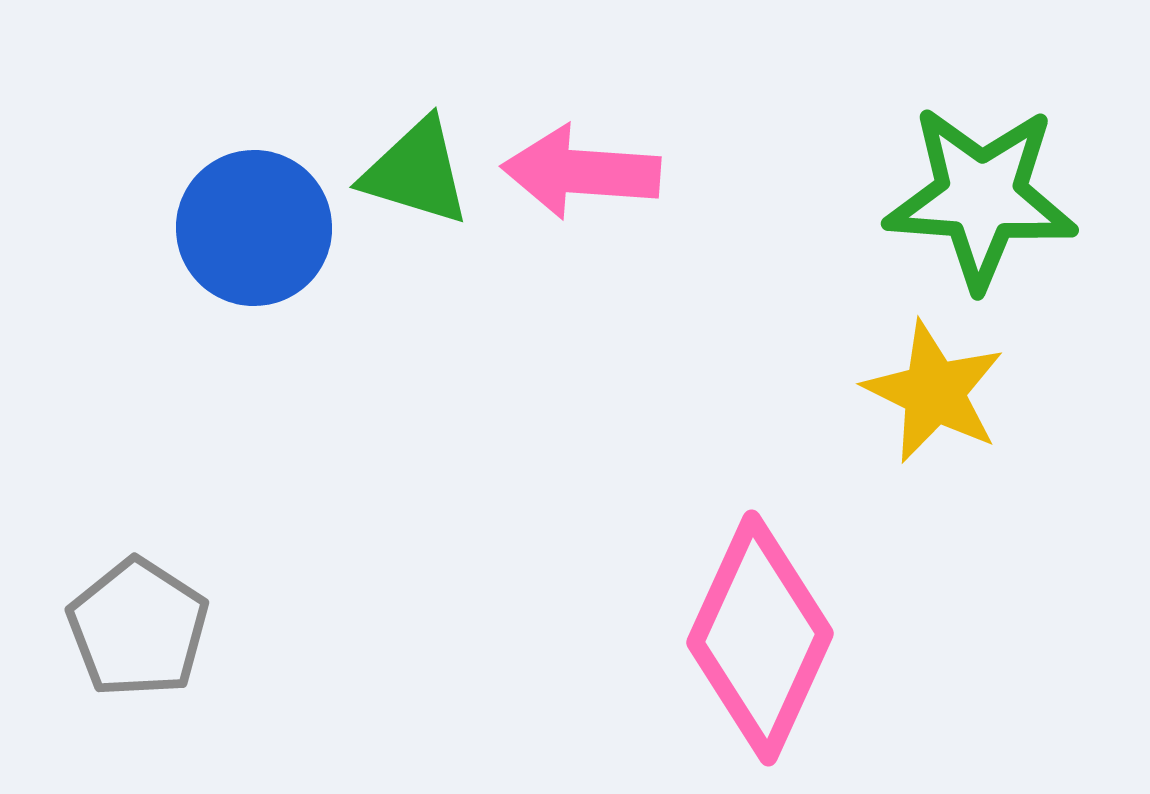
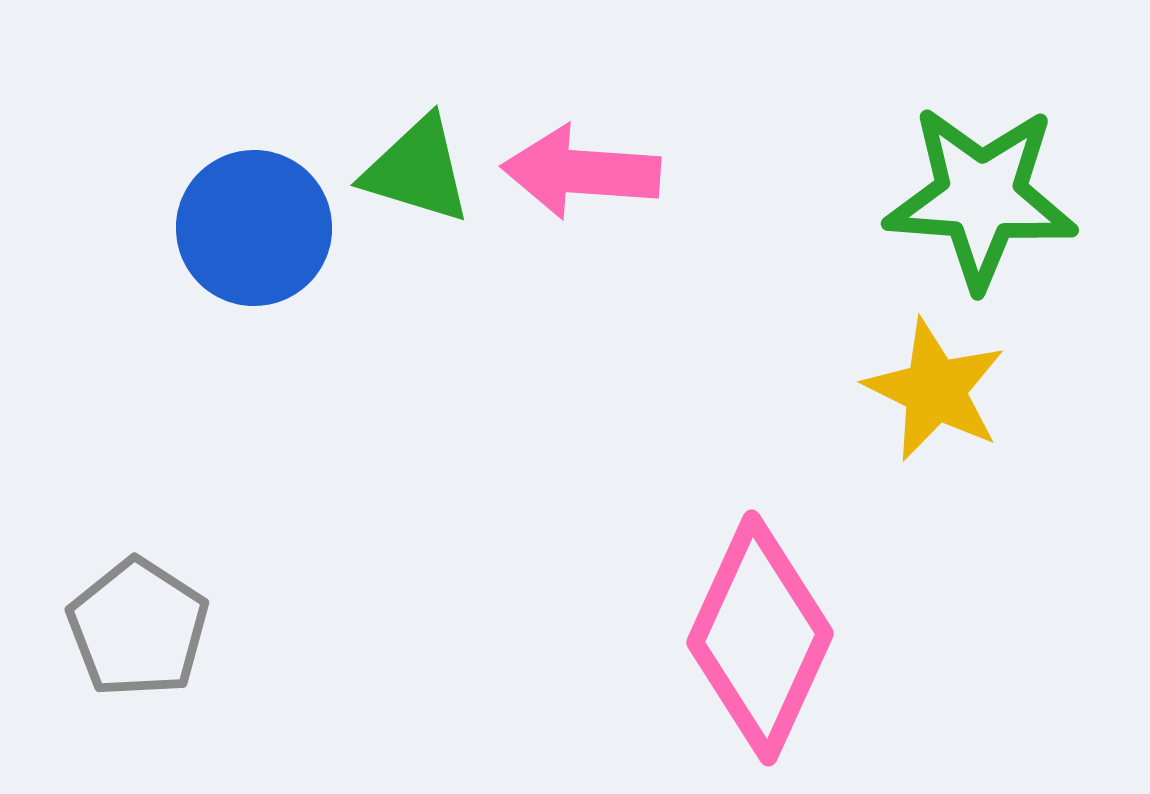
green triangle: moved 1 px right, 2 px up
yellow star: moved 1 px right, 2 px up
